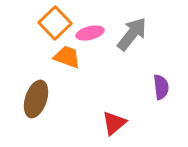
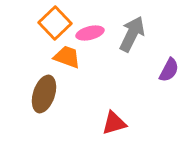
gray arrow: rotated 12 degrees counterclockwise
purple semicircle: moved 8 px right, 17 px up; rotated 35 degrees clockwise
brown ellipse: moved 8 px right, 5 px up
red triangle: rotated 24 degrees clockwise
